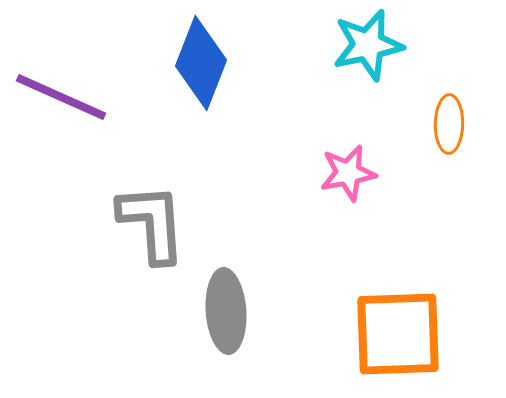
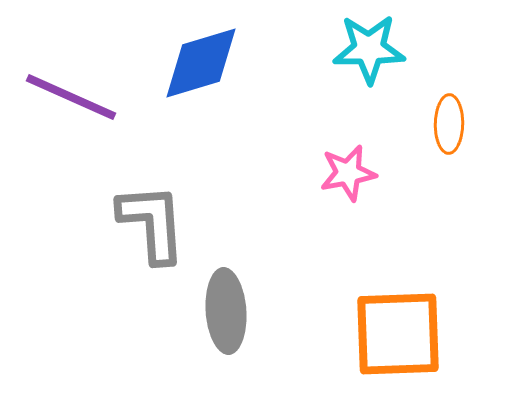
cyan star: moved 1 px right, 4 px down; rotated 12 degrees clockwise
blue diamond: rotated 52 degrees clockwise
purple line: moved 10 px right
